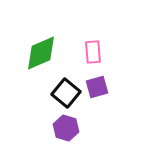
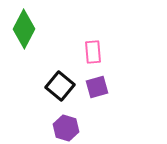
green diamond: moved 17 px left, 24 px up; rotated 39 degrees counterclockwise
black square: moved 6 px left, 7 px up
